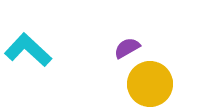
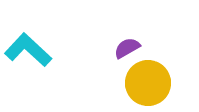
yellow circle: moved 2 px left, 1 px up
